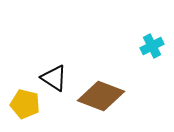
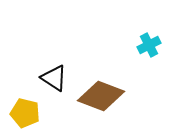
cyan cross: moved 3 px left, 1 px up
yellow pentagon: moved 9 px down
